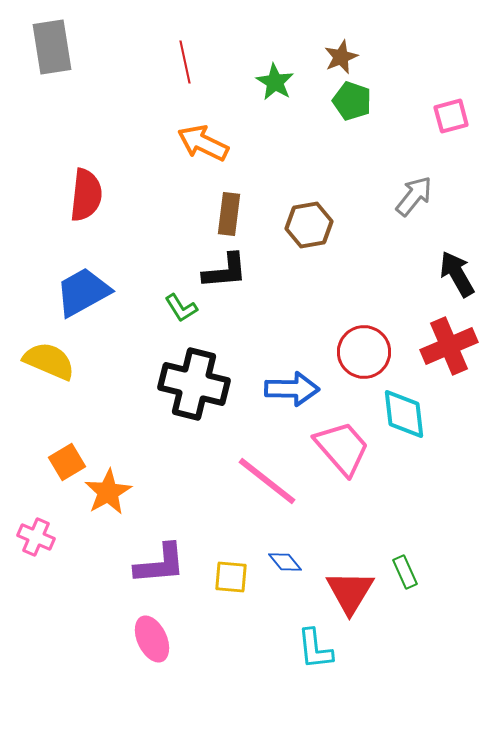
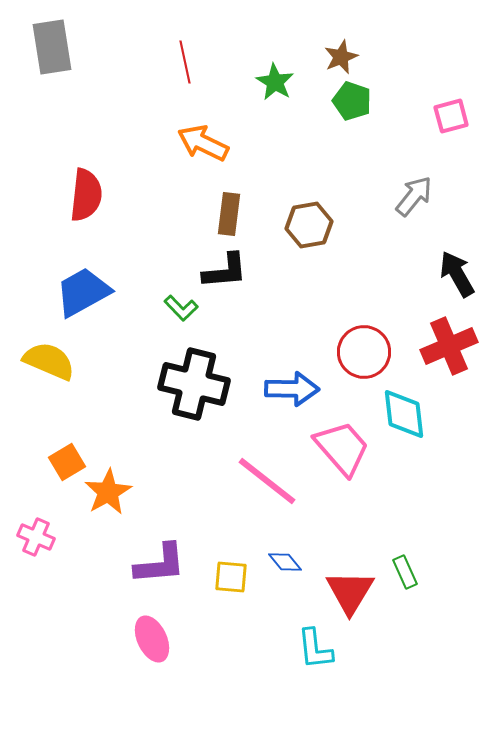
green L-shape: rotated 12 degrees counterclockwise
